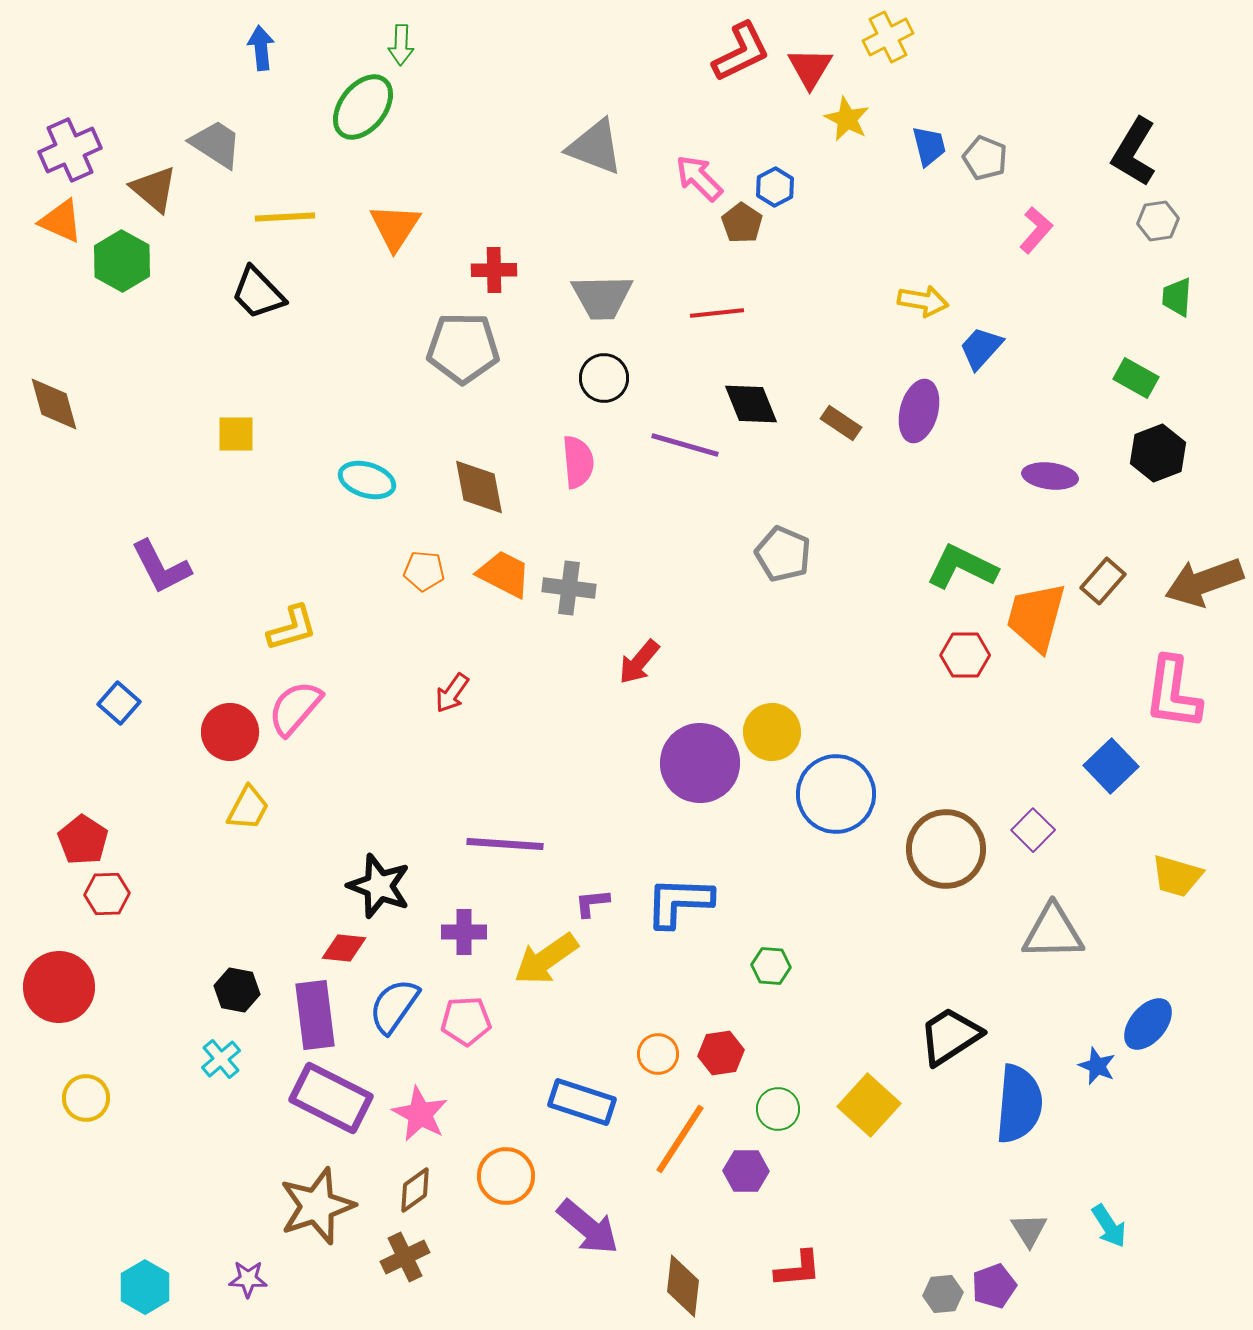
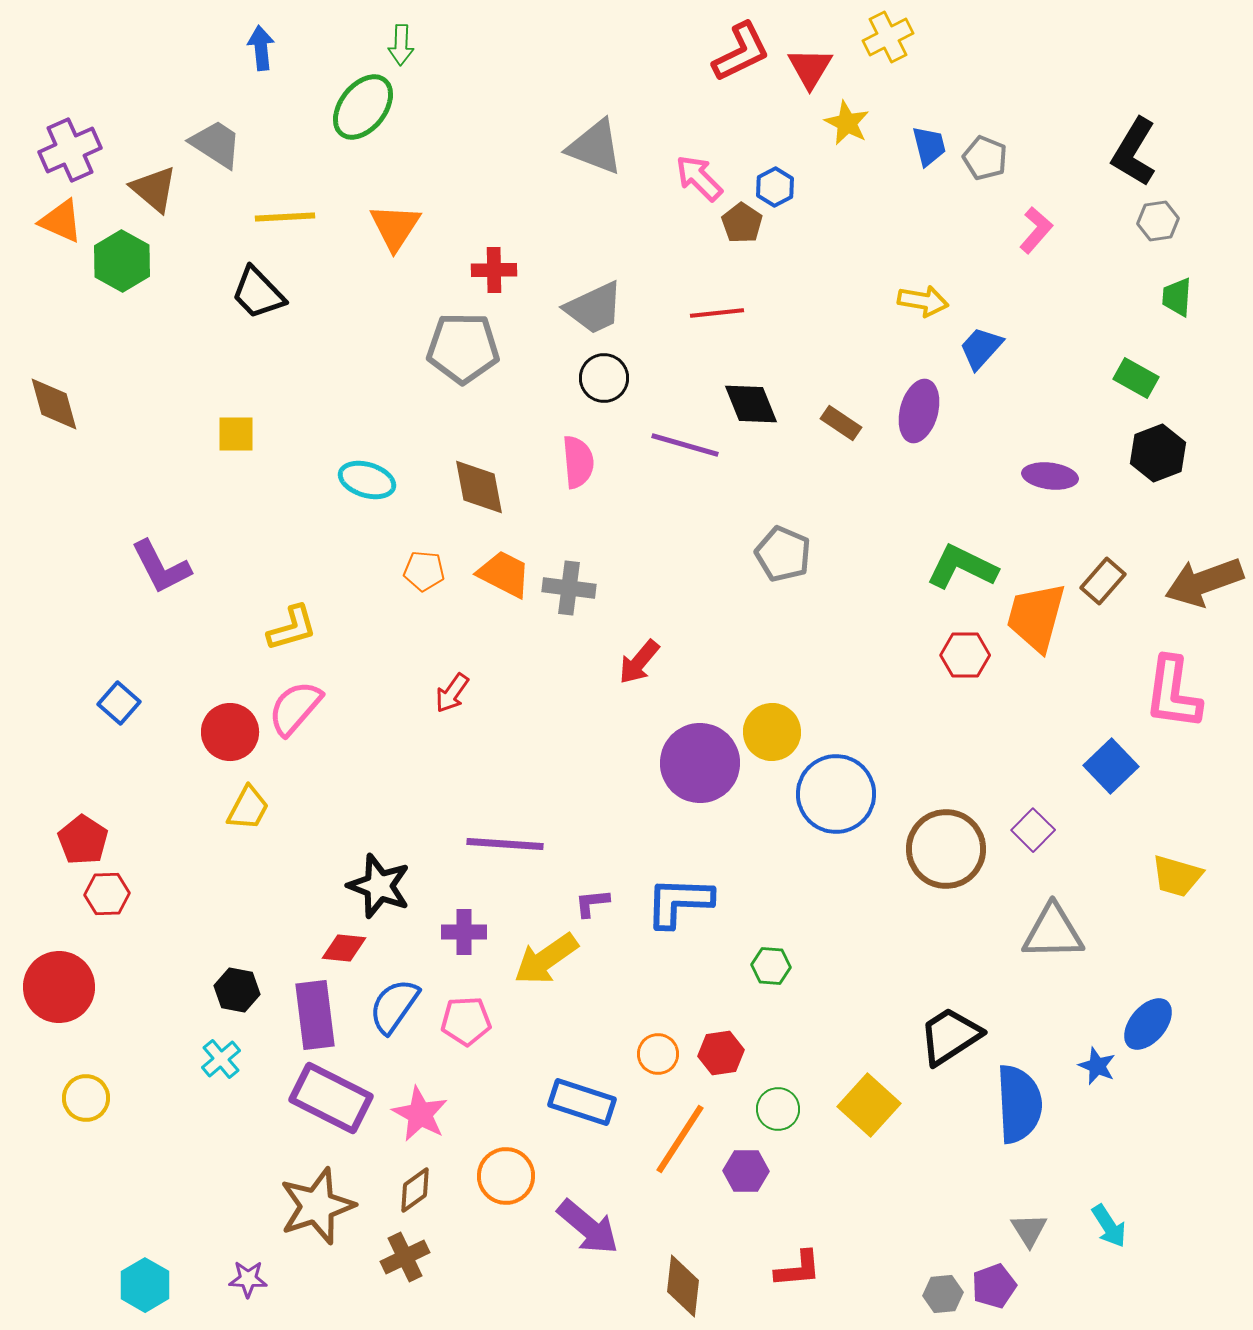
yellow star at (847, 119): moved 4 px down
gray trapezoid at (602, 297): moved 8 px left, 11 px down; rotated 24 degrees counterclockwise
blue semicircle at (1019, 1104): rotated 8 degrees counterclockwise
cyan hexagon at (145, 1287): moved 2 px up
